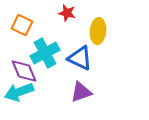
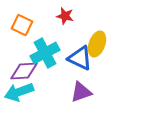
red star: moved 2 px left, 3 px down
yellow ellipse: moved 1 px left, 13 px down; rotated 15 degrees clockwise
purple diamond: rotated 72 degrees counterclockwise
